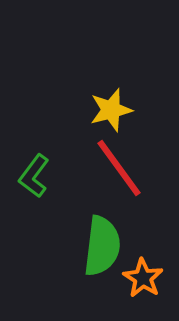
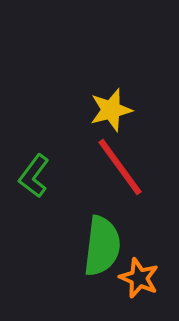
red line: moved 1 px right, 1 px up
orange star: moved 4 px left; rotated 9 degrees counterclockwise
